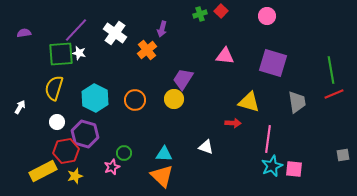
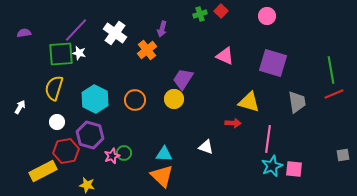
pink triangle: rotated 18 degrees clockwise
cyan hexagon: moved 1 px down
purple hexagon: moved 5 px right, 1 px down
pink star: moved 11 px up
yellow star: moved 12 px right, 9 px down; rotated 28 degrees clockwise
